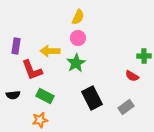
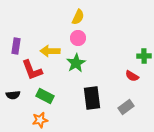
black rectangle: rotated 20 degrees clockwise
